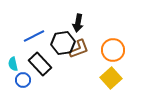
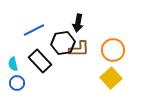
blue line: moved 6 px up
brown L-shape: rotated 20 degrees clockwise
black rectangle: moved 3 px up
blue circle: moved 6 px left, 3 px down
